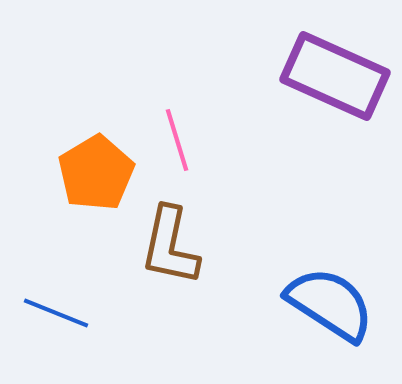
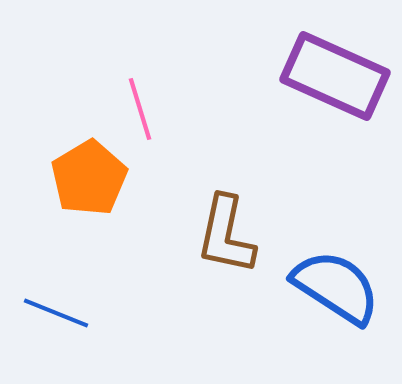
pink line: moved 37 px left, 31 px up
orange pentagon: moved 7 px left, 5 px down
brown L-shape: moved 56 px right, 11 px up
blue semicircle: moved 6 px right, 17 px up
